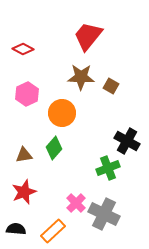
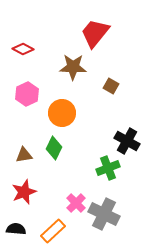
red trapezoid: moved 7 px right, 3 px up
brown star: moved 8 px left, 10 px up
green diamond: rotated 15 degrees counterclockwise
